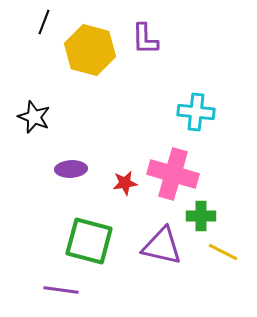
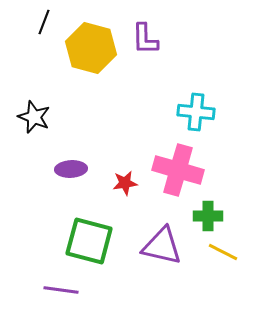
yellow hexagon: moved 1 px right, 2 px up
pink cross: moved 5 px right, 4 px up
green cross: moved 7 px right
